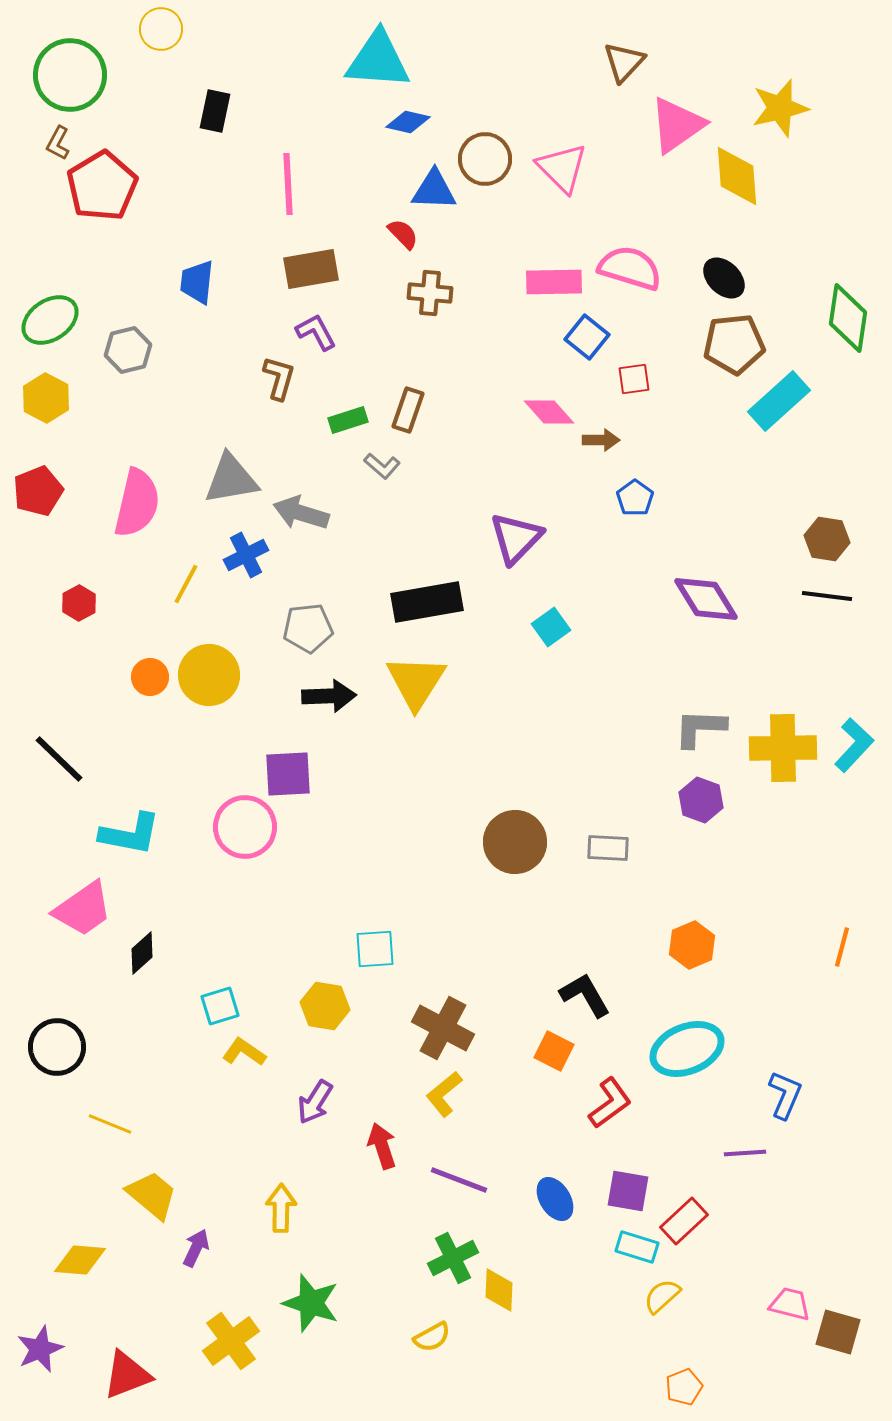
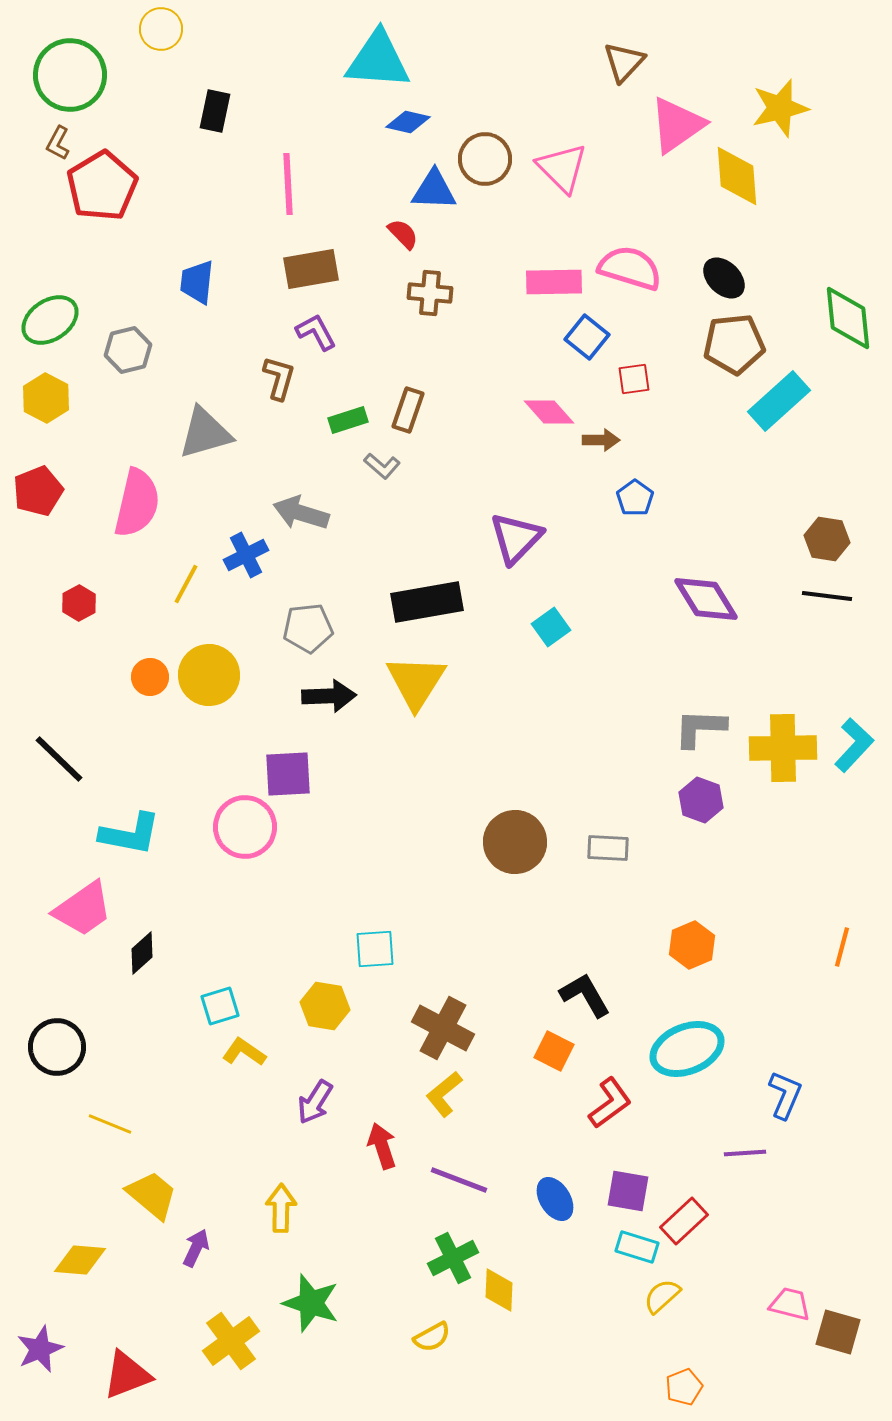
green diamond at (848, 318): rotated 14 degrees counterclockwise
gray triangle at (231, 479): moved 26 px left, 46 px up; rotated 6 degrees counterclockwise
